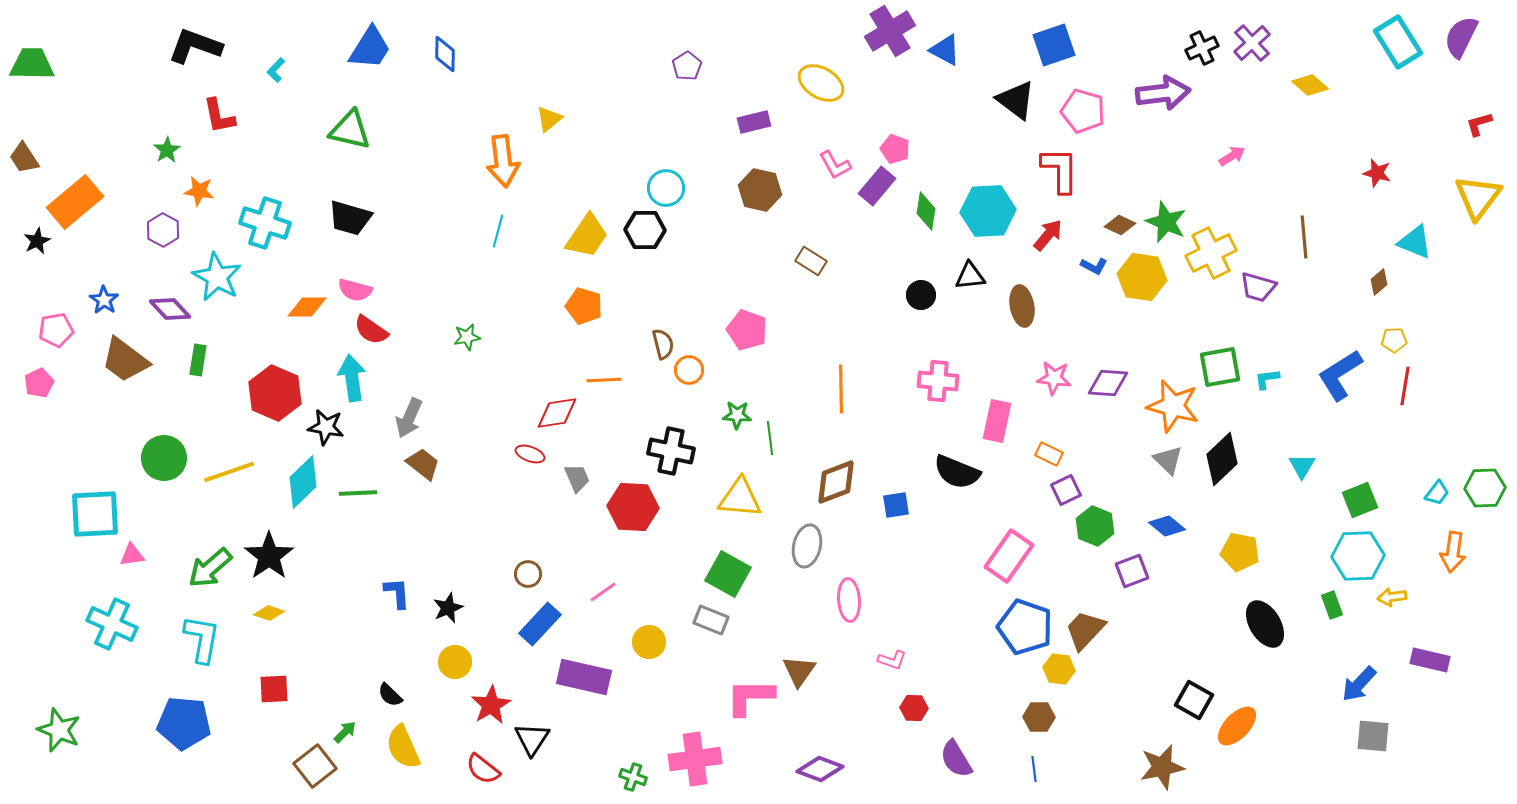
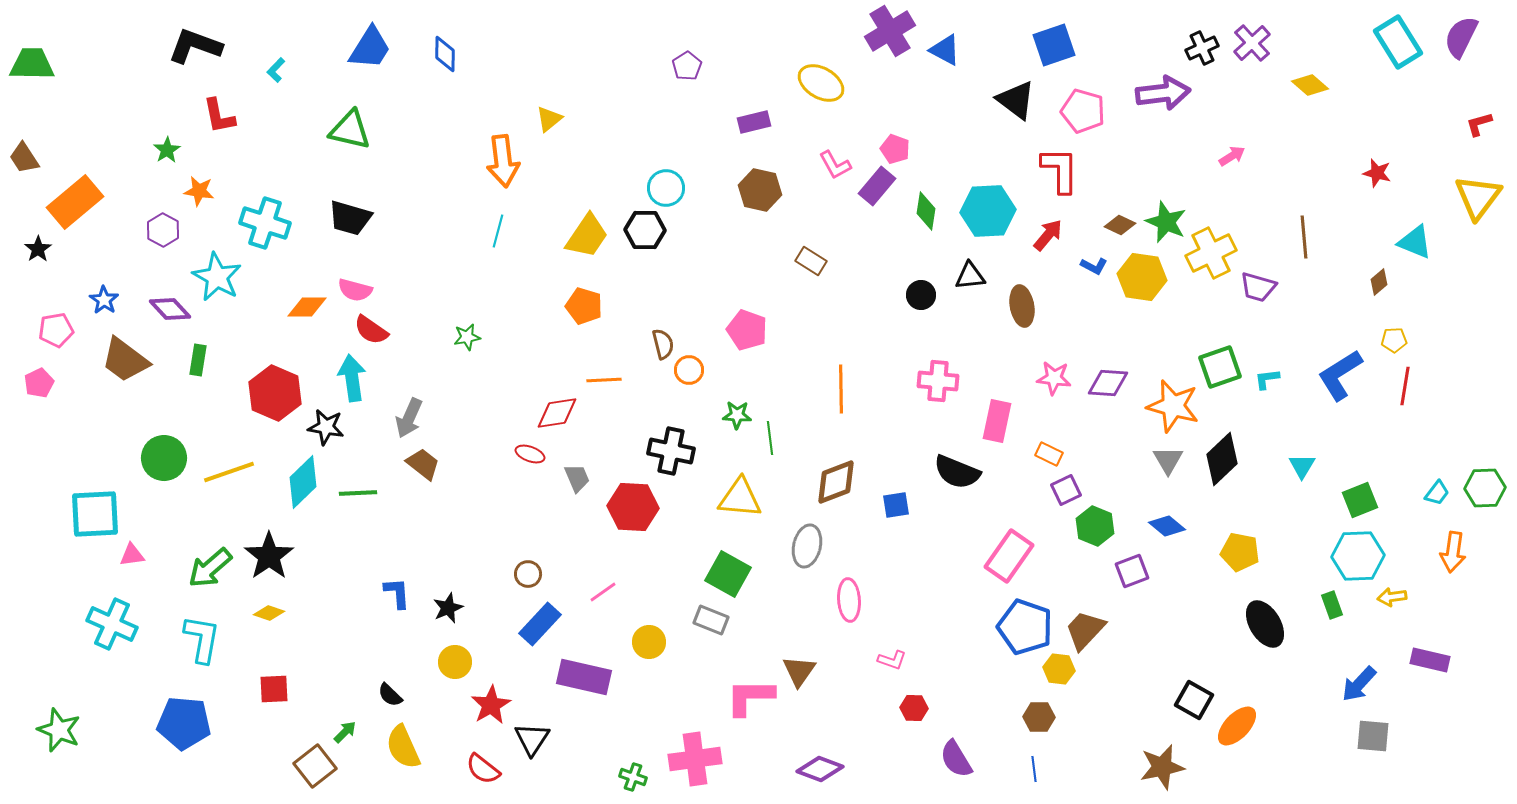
black star at (37, 241): moved 1 px right, 8 px down; rotated 8 degrees counterclockwise
green square at (1220, 367): rotated 9 degrees counterclockwise
gray triangle at (1168, 460): rotated 16 degrees clockwise
